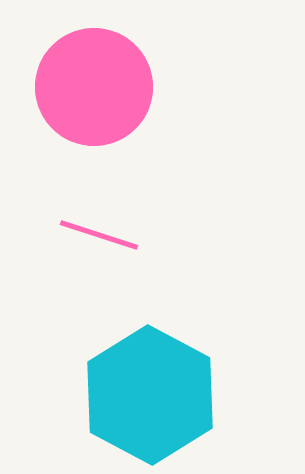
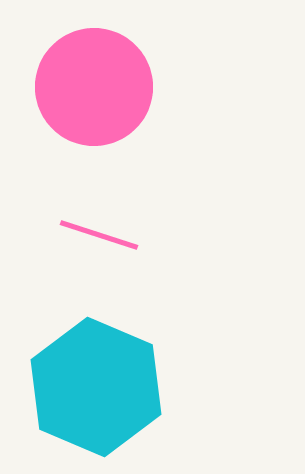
cyan hexagon: moved 54 px left, 8 px up; rotated 5 degrees counterclockwise
